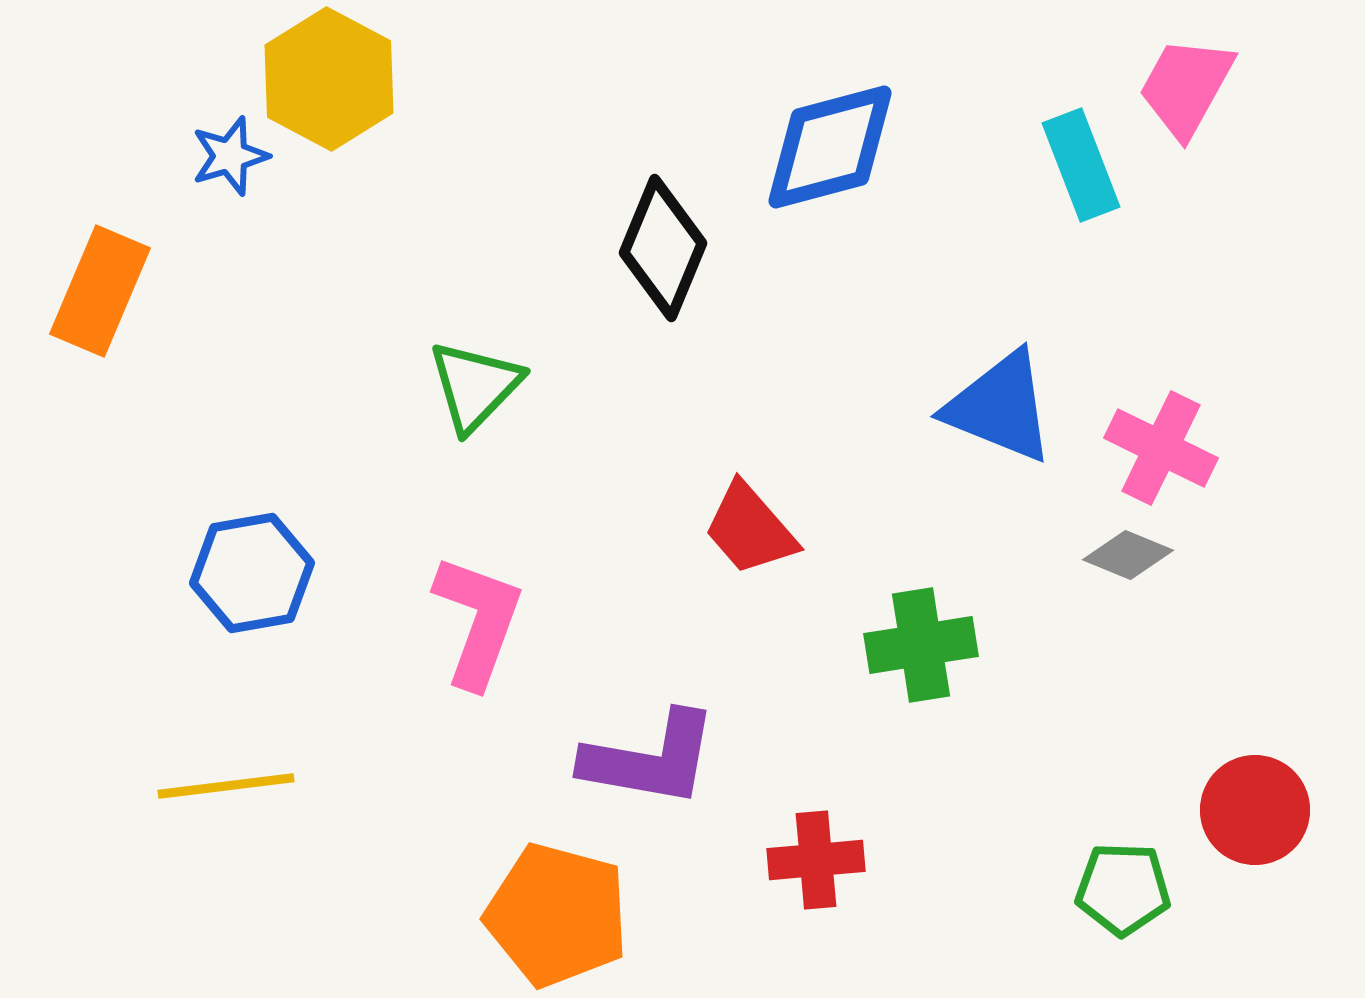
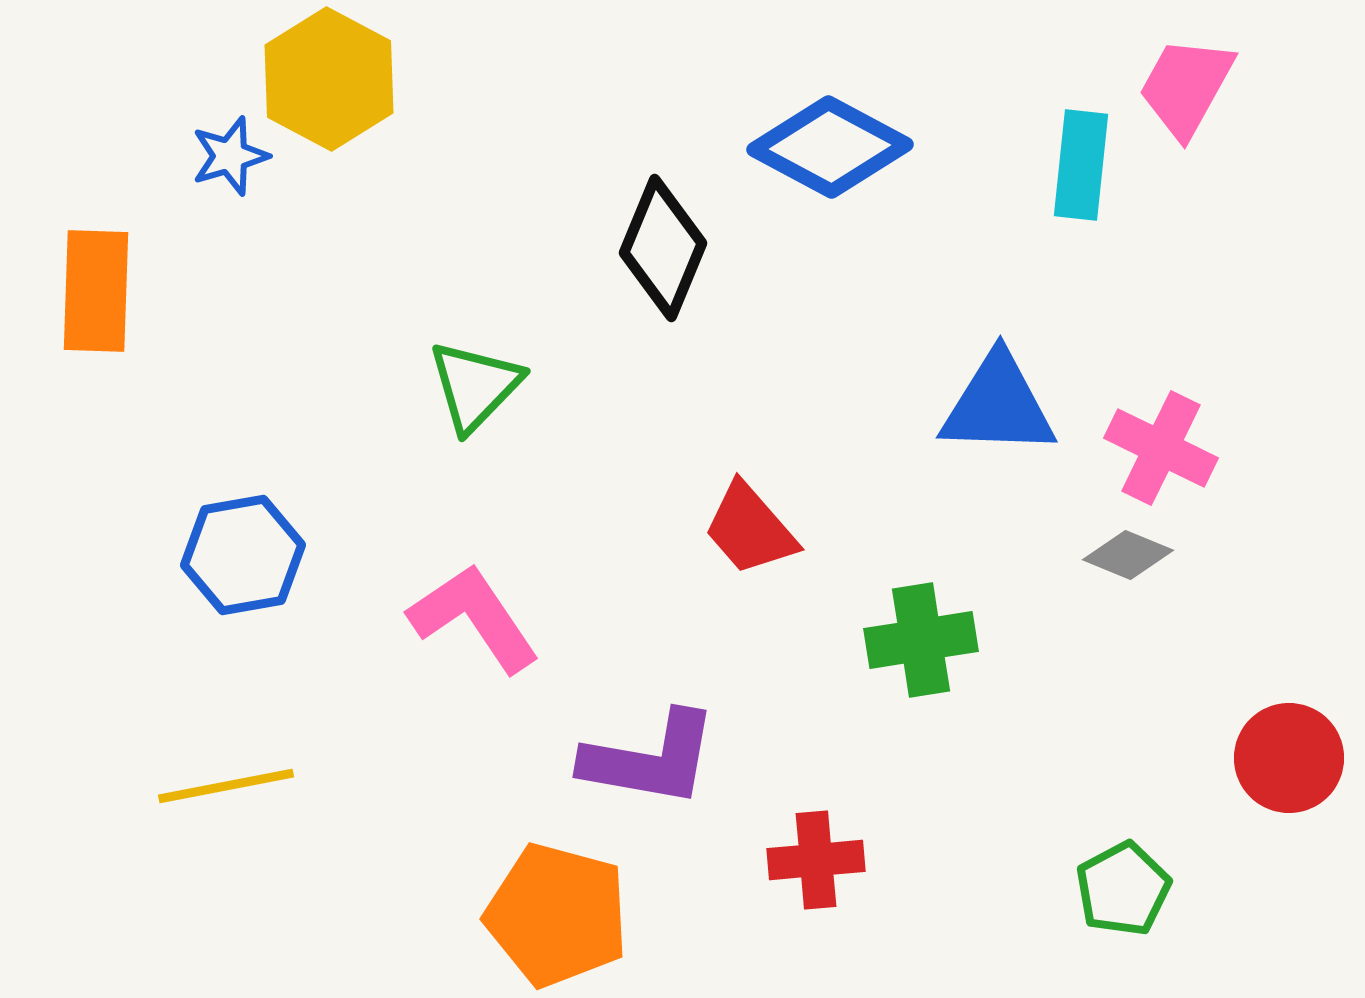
blue diamond: rotated 43 degrees clockwise
cyan rectangle: rotated 27 degrees clockwise
orange rectangle: moved 4 px left; rotated 21 degrees counterclockwise
blue triangle: moved 2 px left, 2 px up; rotated 20 degrees counterclockwise
blue hexagon: moved 9 px left, 18 px up
pink L-shape: moved 4 px left, 3 px up; rotated 54 degrees counterclockwise
green cross: moved 5 px up
yellow line: rotated 4 degrees counterclockwise
red circle: moved 34 px right, 52 px up
green pentagon: rotated 30 degrees counterclockwise
